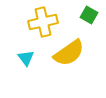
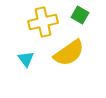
green square: moved 9 px left
cyan triangle: moved 1 px down
